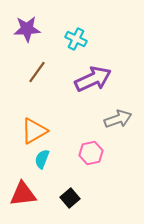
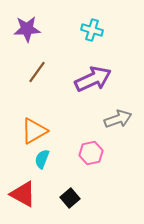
cyan cross: moved 16 px right, 9 px up; rotated 10 degrees counterclockwise
red triangle: rotated 36 degrees clockwise
